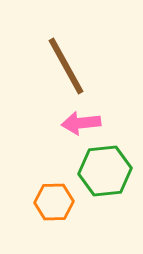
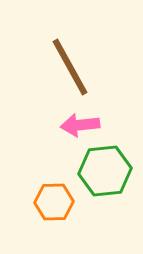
brown line: moved 4 px right, 1 px down
pink arrow: moved 1 px left, 2 px down
